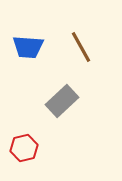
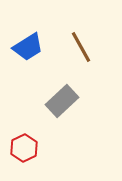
blue trapezoid: rotated 36 degrees counterclockwise
red hexagon: rotated 12 degrees counterclockwise
